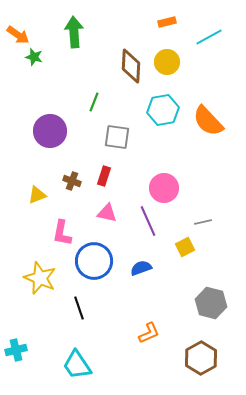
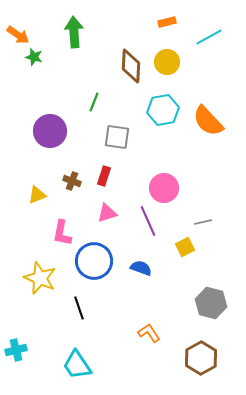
pink triangle: rotated 30 degrees counterclockwise
blue semicircle: rotated 40 degrees clockwise
orange L-shape: rotated 100 degrees counterclockwise
